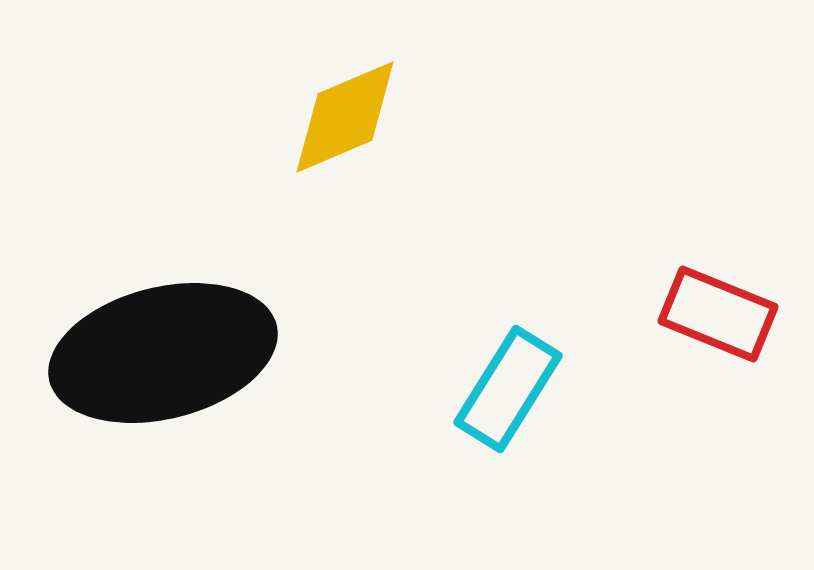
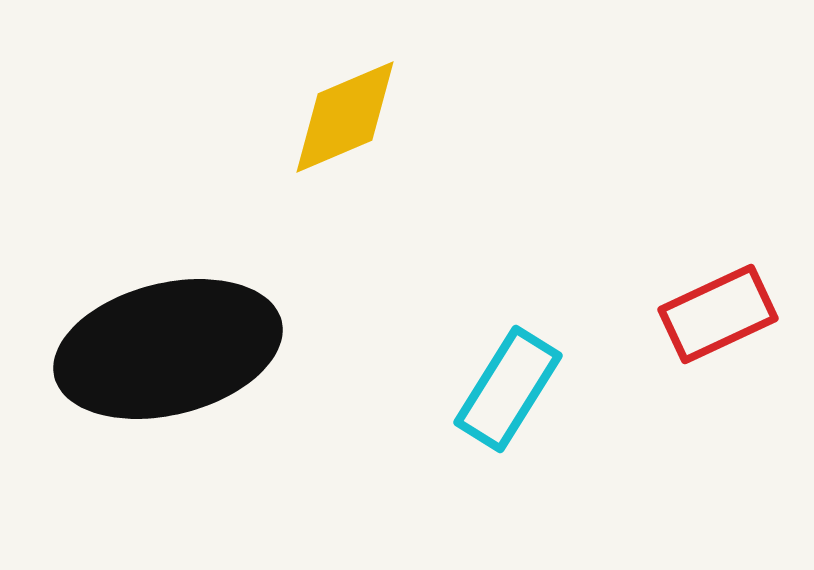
red rectangle: rotated 47 degrees counterclockwise
black ellipse: moved 5 px right, 4 px up
